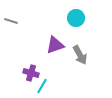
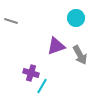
purple triangle: moved 1 px right, 1 px down
